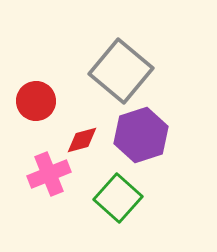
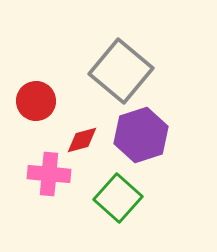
pink cross: rotated 27 degrees clockwise
